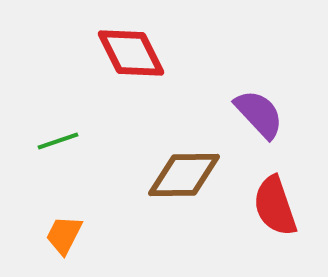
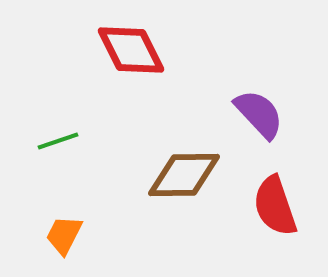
red diamond: moved 3 px up
